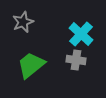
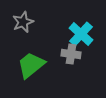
gray cross: moved 5 px left, 6 px up
